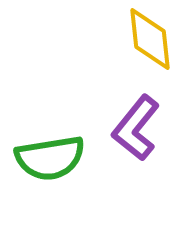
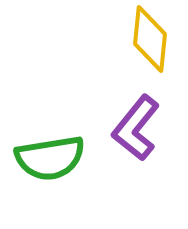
yellow diamond: rotated 12 degrees clockwise
